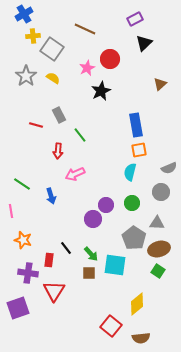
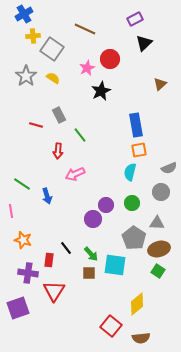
blue arrow at (51, 196): moved 4 px left
